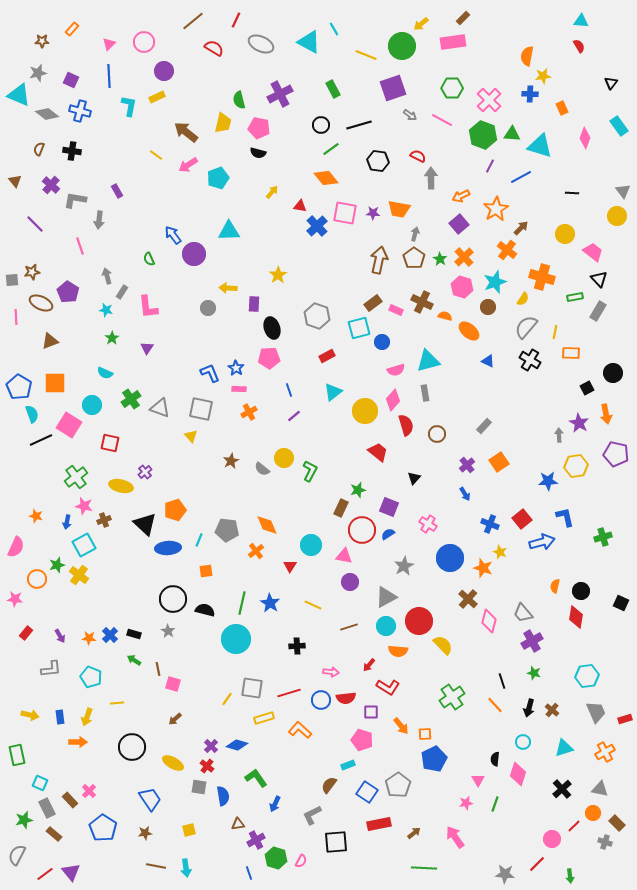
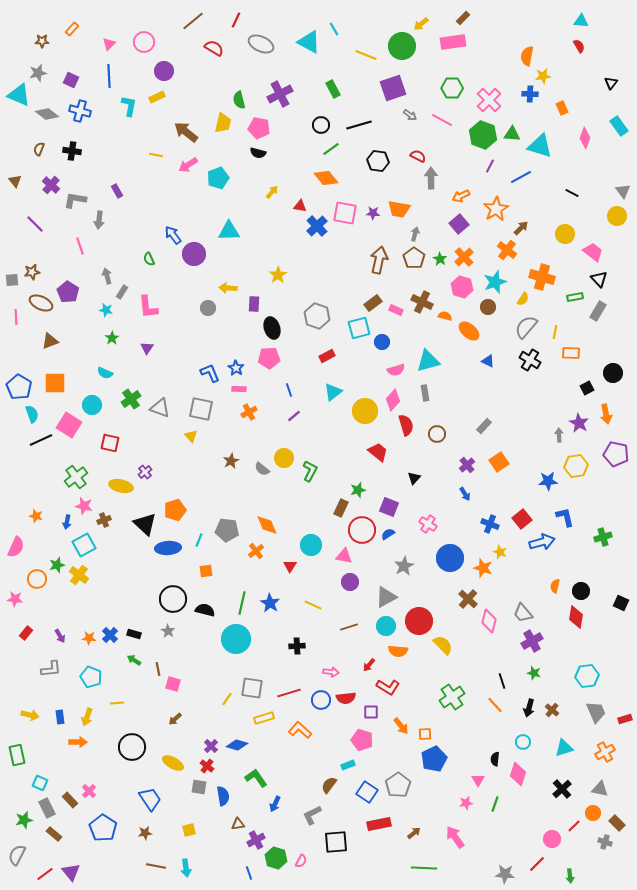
yellow line at (156, 155): rotated 24 degrees counterclockwise
black line at (572, 193): rotated 24 degrees clockwise
